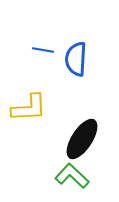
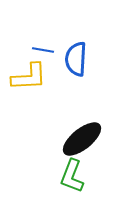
yellow L-shape: moved 31 px up
black ellipse: rotated 18 degrees clockwise
green L-shape: rotated 112 degrees counterclockwise
